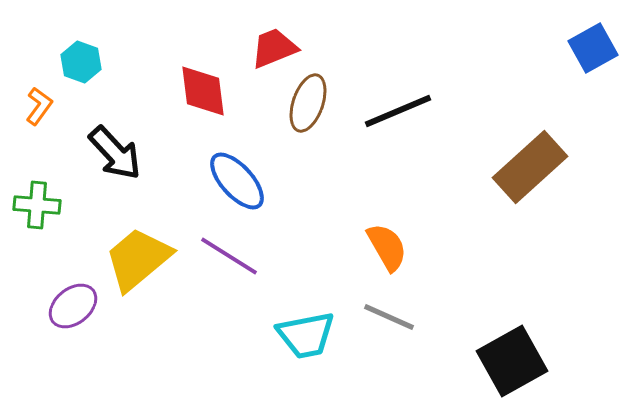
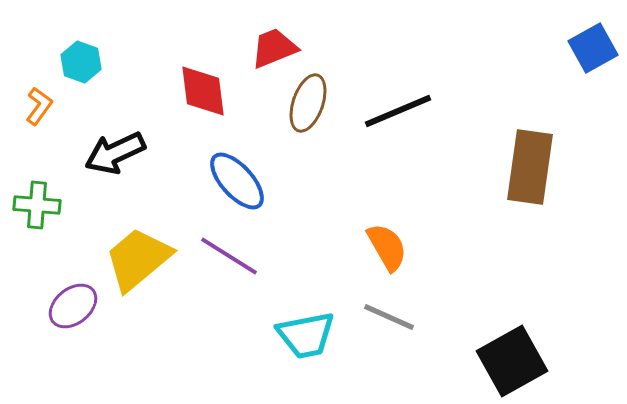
black arrow: rotated 108 degrees clockwise
brown rectangle: rotated 40 degrees counterclockwise
